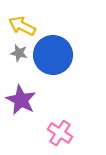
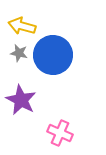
yellow arrow: rotated 12 degrees counterclockwise
pink cross: rotated 10 degrees counterclockwise
